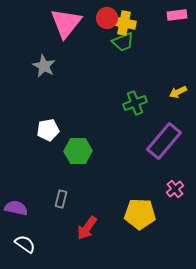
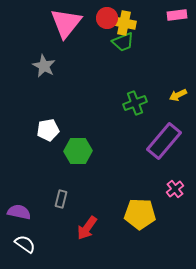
yellow arrow: moved 3 px down
purple semicircle: moved 3 px right, 4 px down
